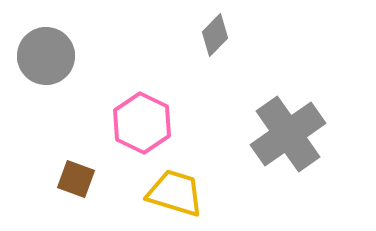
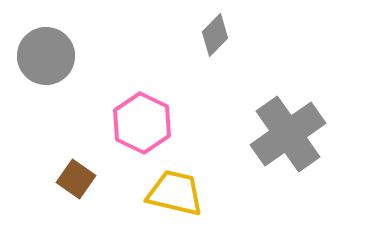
brown square: rotated 15 degrees clockwise
yellow trapezoid: rotated 4 degrees counterclockwise
